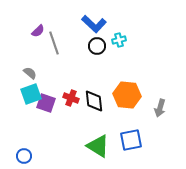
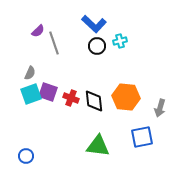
cyan cross: moved 1 px right, 1 px down
gray semicircle: rotated 72 degrees clockwise
orange hexagon: moved 1 px left, 2 px down
purple square: moved 2 px right, 11 px up
blue square: moved 11 px right, 3 px up
green triangle: rotated 25 degrees counterclockwise
blue circle: moved 2 px right
